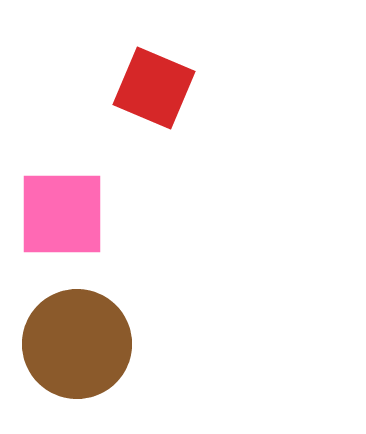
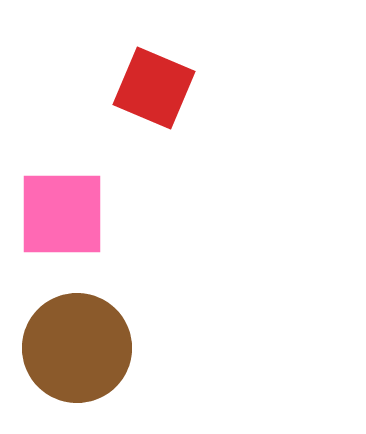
brown circle: moved 4 px down
